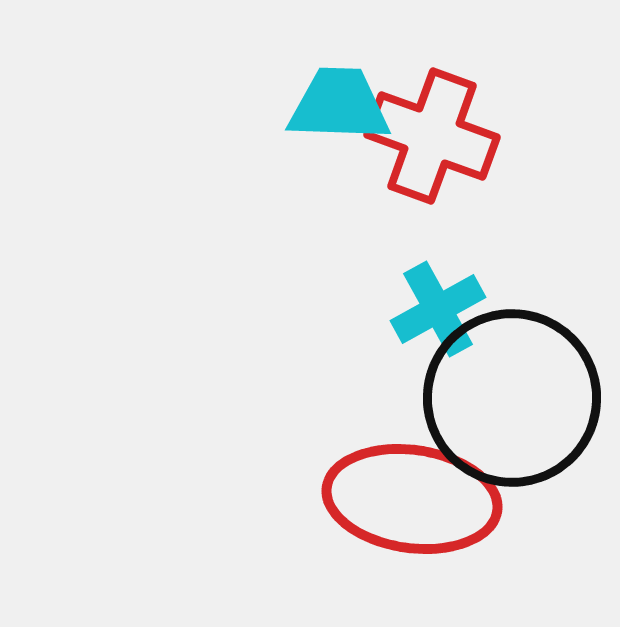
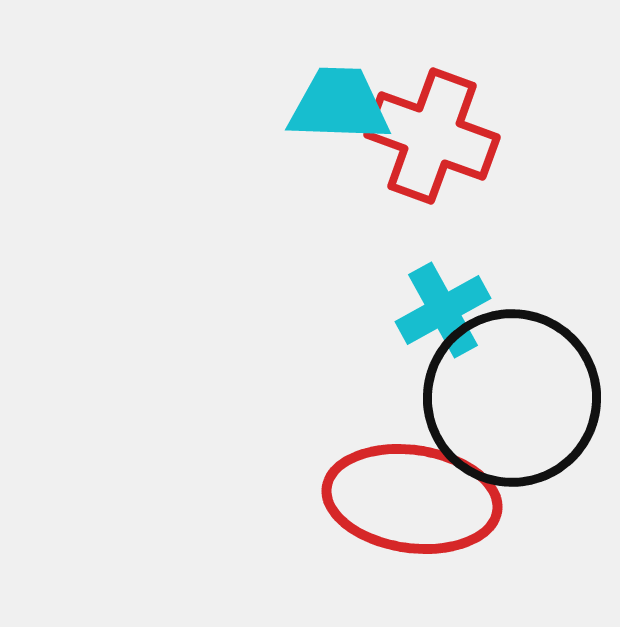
cyan cross: moved 5 px right, 1 px down
